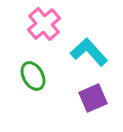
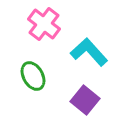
pink cross: rotated 12 degrees counterclockwise
purple square: moved 8 px left, 2 px down; rotated 28 degrees counterclockwise
